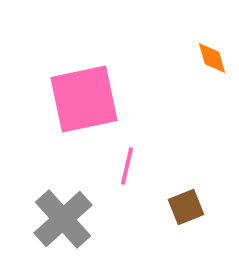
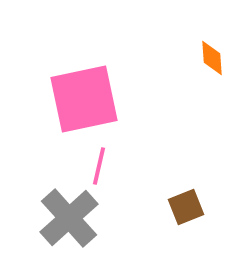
orange diamond: rotated 12 degrees clockwise
pink line: moved 28 px left
gray cross: moved 6 px right, 1 px up
